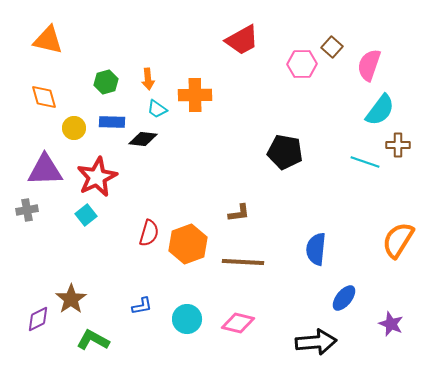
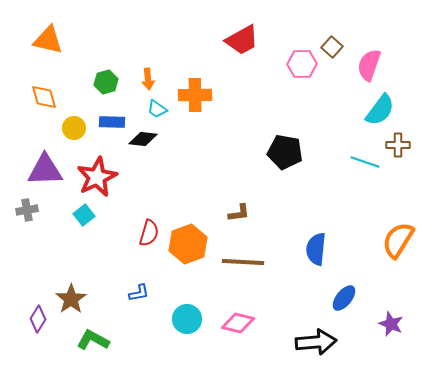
cyan square: moved 2 px left
blue L-shape: moved 3 px left, 13 px up
purple diamond: rotated 32 degrees counterclockwise
